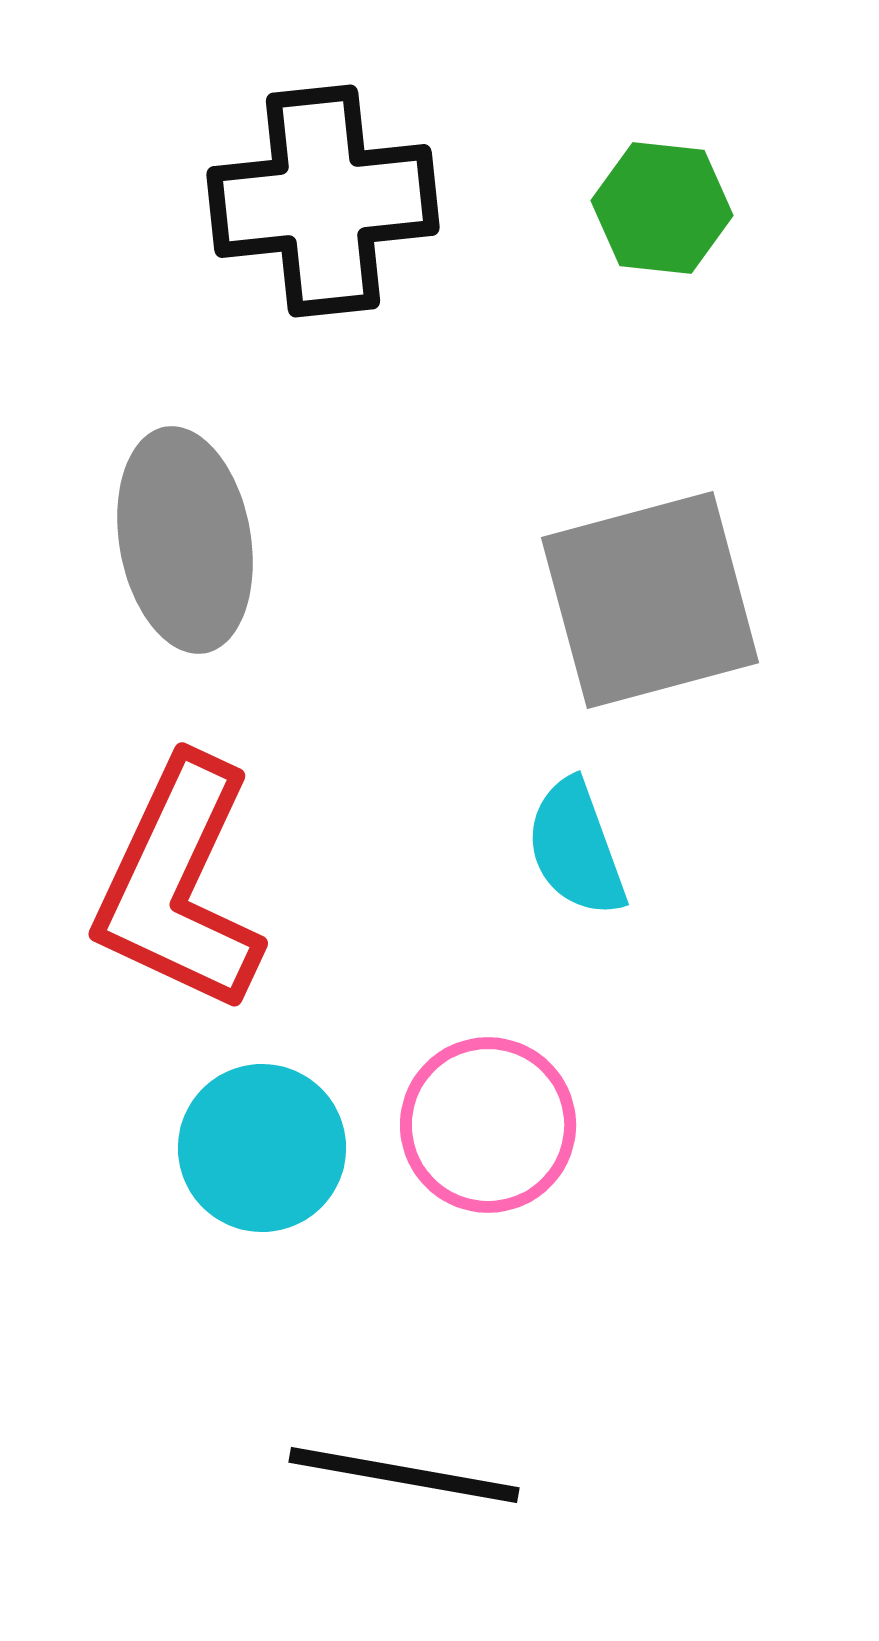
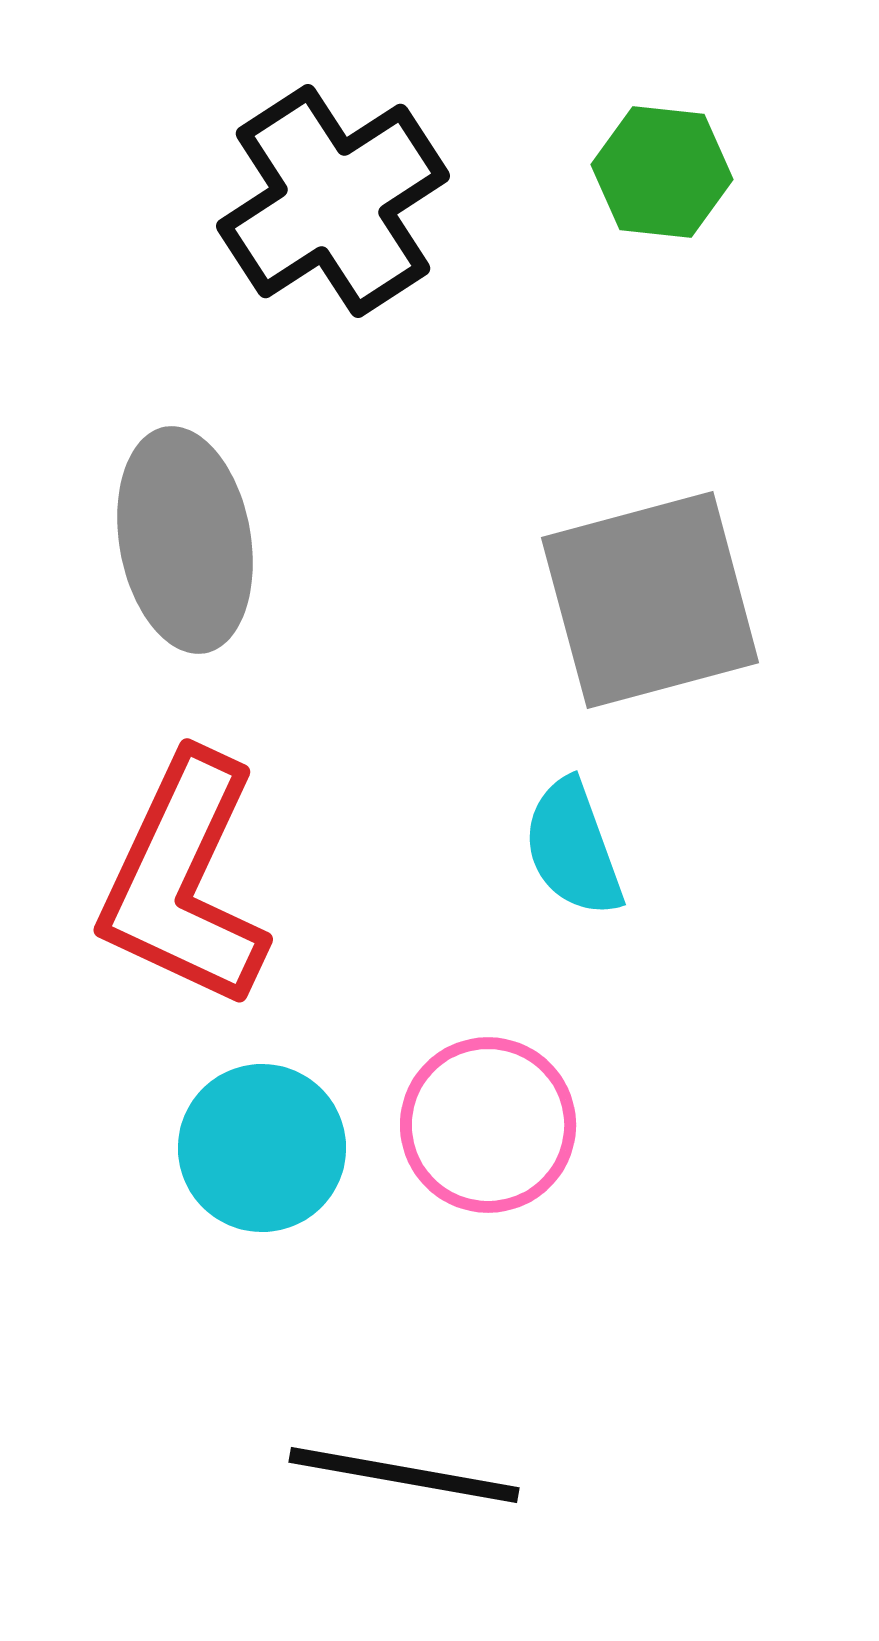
black cross: moved 10 px right; rotated 27 degrees counterclockwise
green hexagon: moved 36 px up
cyan semicircle: moved 3 px left
red L-shape: moved 5 px right, 4 px up
